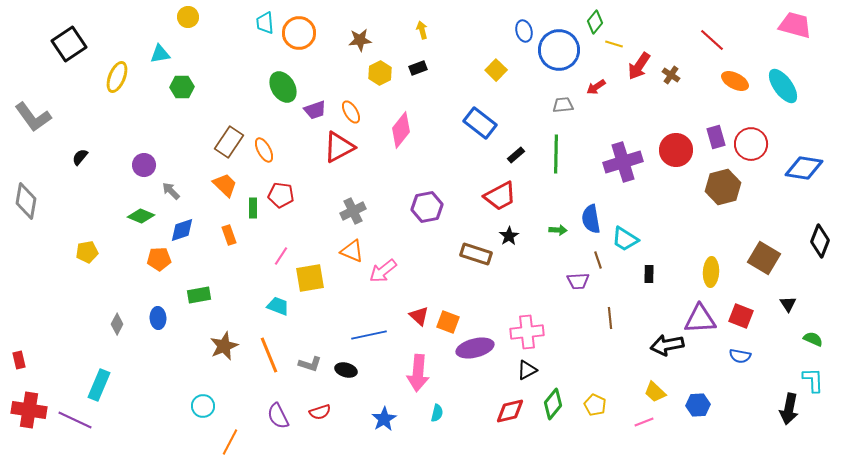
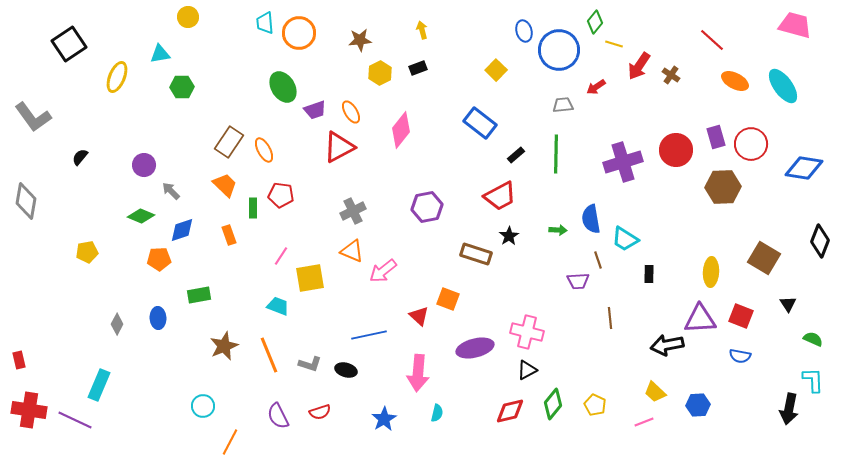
brown hexagon at (723, 187): rotated 12 degrees clockwise
orange square at (448, 322): moved 23 px up
pink cross at (527, 332): rotated 20 degrees clockwise
